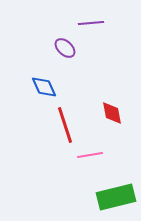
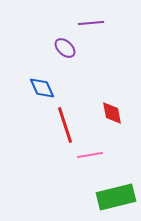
blue diamond: moved 2 px left, 1 px down
